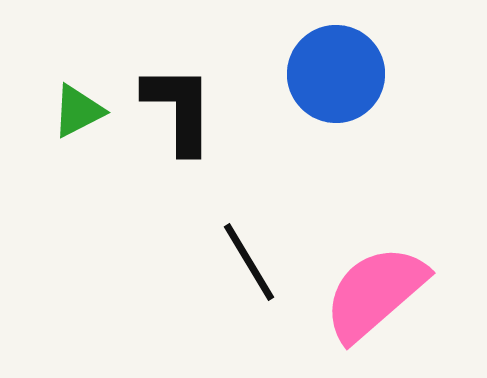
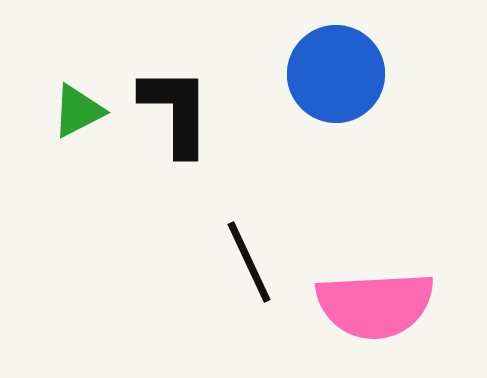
black L-shape: moved 3 px left, 2 px down
black line: rotated 6 degrees clockwise
pink semicircle: moved 12 px down; rotated 142 degrees counterclockwise
